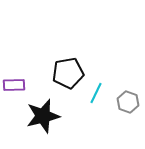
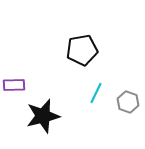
black pentagon: moved 14 px right, 23 px up
